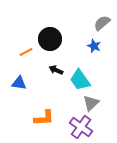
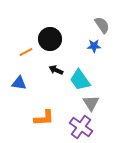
gray semicircle: moved 2 px down; rotated 96 degrees clockwise
blue star: rotated 24 degrees counterclockwise
gray triangle: rotated 18 degrees counterclockwise
